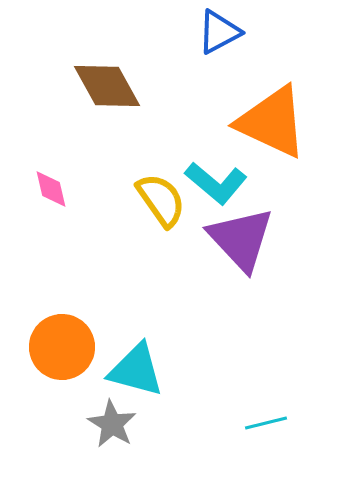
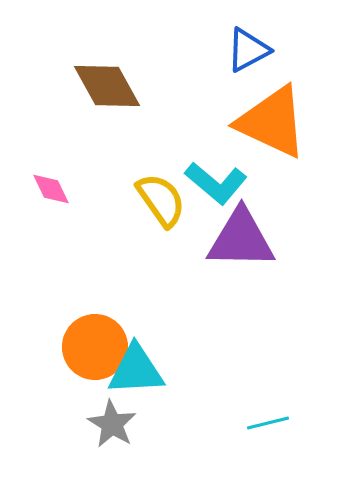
blue triangle: moved 29 px right, 18 px down
pink diamond: rotated 12 degrees counterclockwise
purple triangle: rotated 46 degrees counterclockwise
orange circle: moved 33 px right
cyan triangle: rotated 18 degrees counterclockwise
cyan line: moved 2 px right
